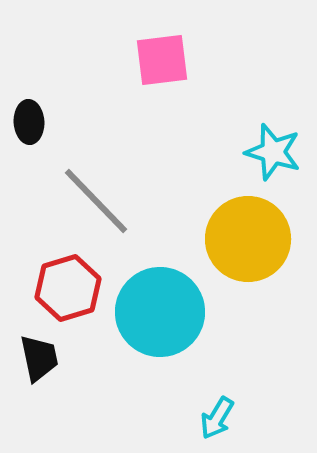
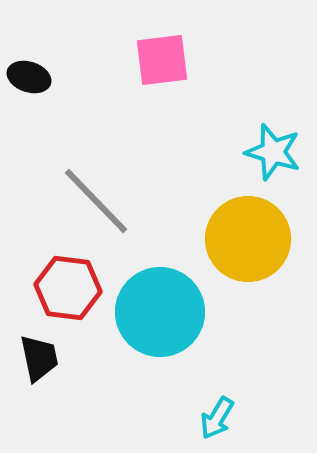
black ellipse: moved 45 px up; rotated 69 degrees counterclockwise
red hexagon: rotated 24 degrees clockwise
